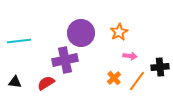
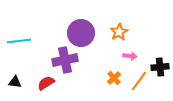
orange line: moved 2 px right
